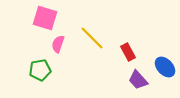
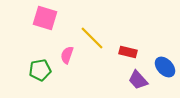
pink semicircle: moved 9 px right, 11 px down
red rectangle: rotated 48 degrees counterclockwise
